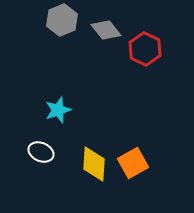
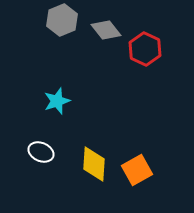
cyan star: moved 1 px left, 9 px up
orange square: moved 4 px right, 7 px down
